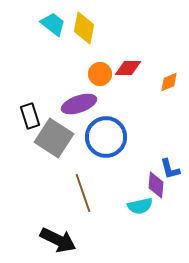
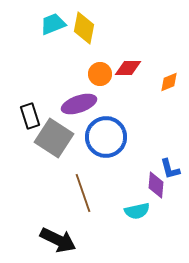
cyan trapezoid: rotated 60 degrees counterclockwise
cyan semicircle: moved 3 px left, 5 px down
